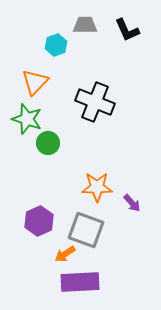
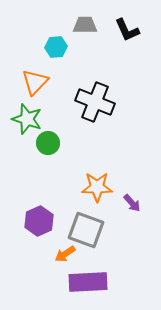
cyan hexagon: moved 2 px down; rotated 15 degrees clockwise
purple rectangle: moved 8 px right
